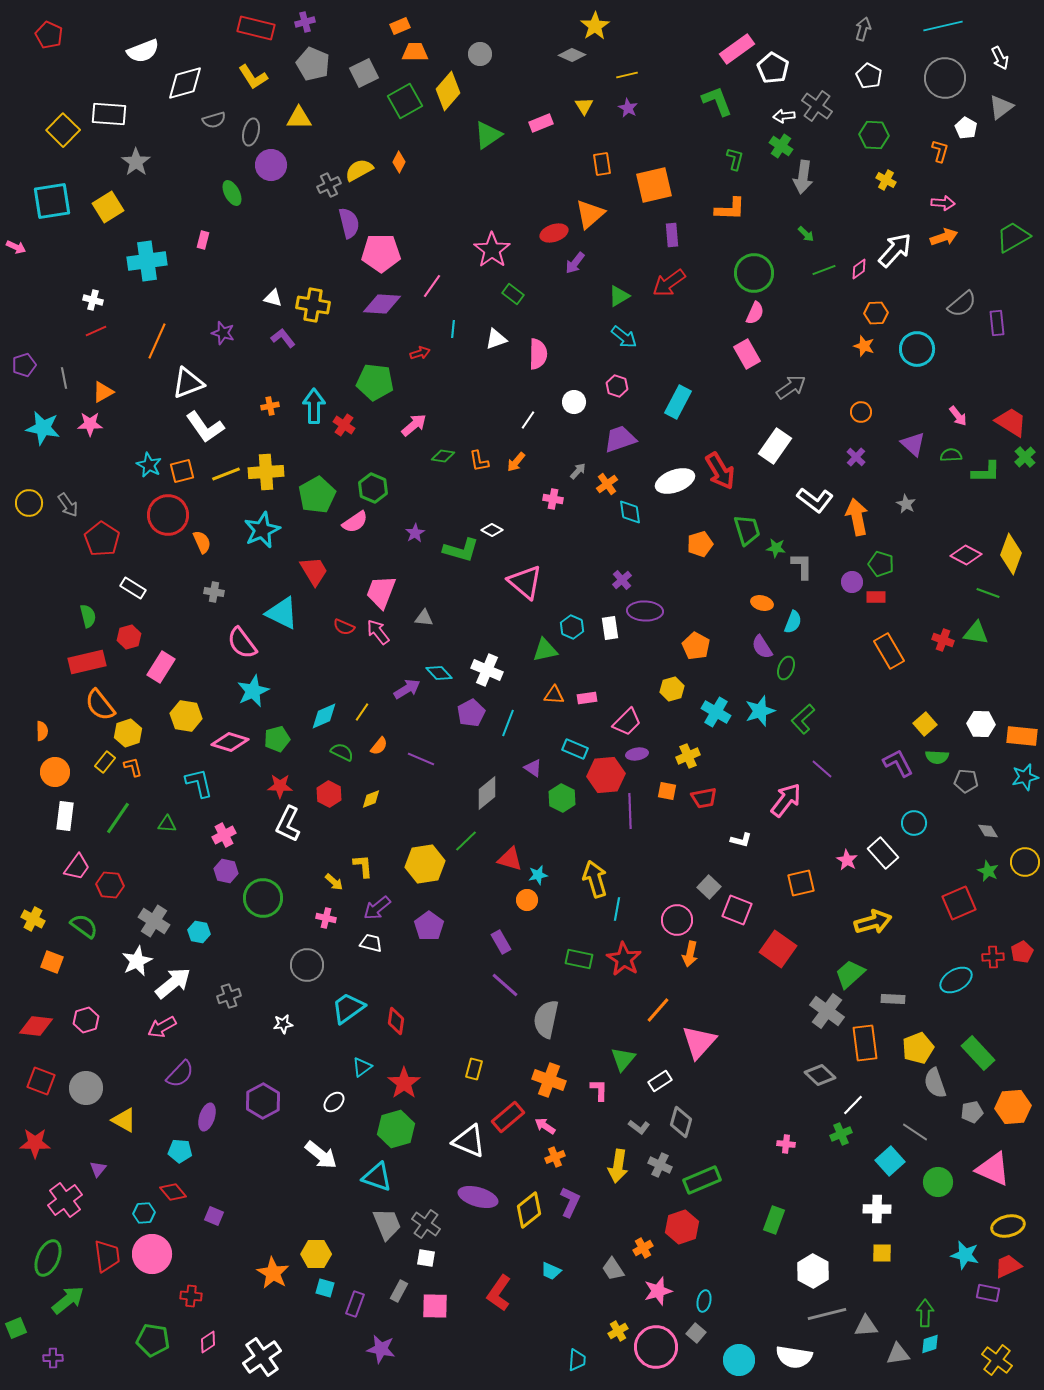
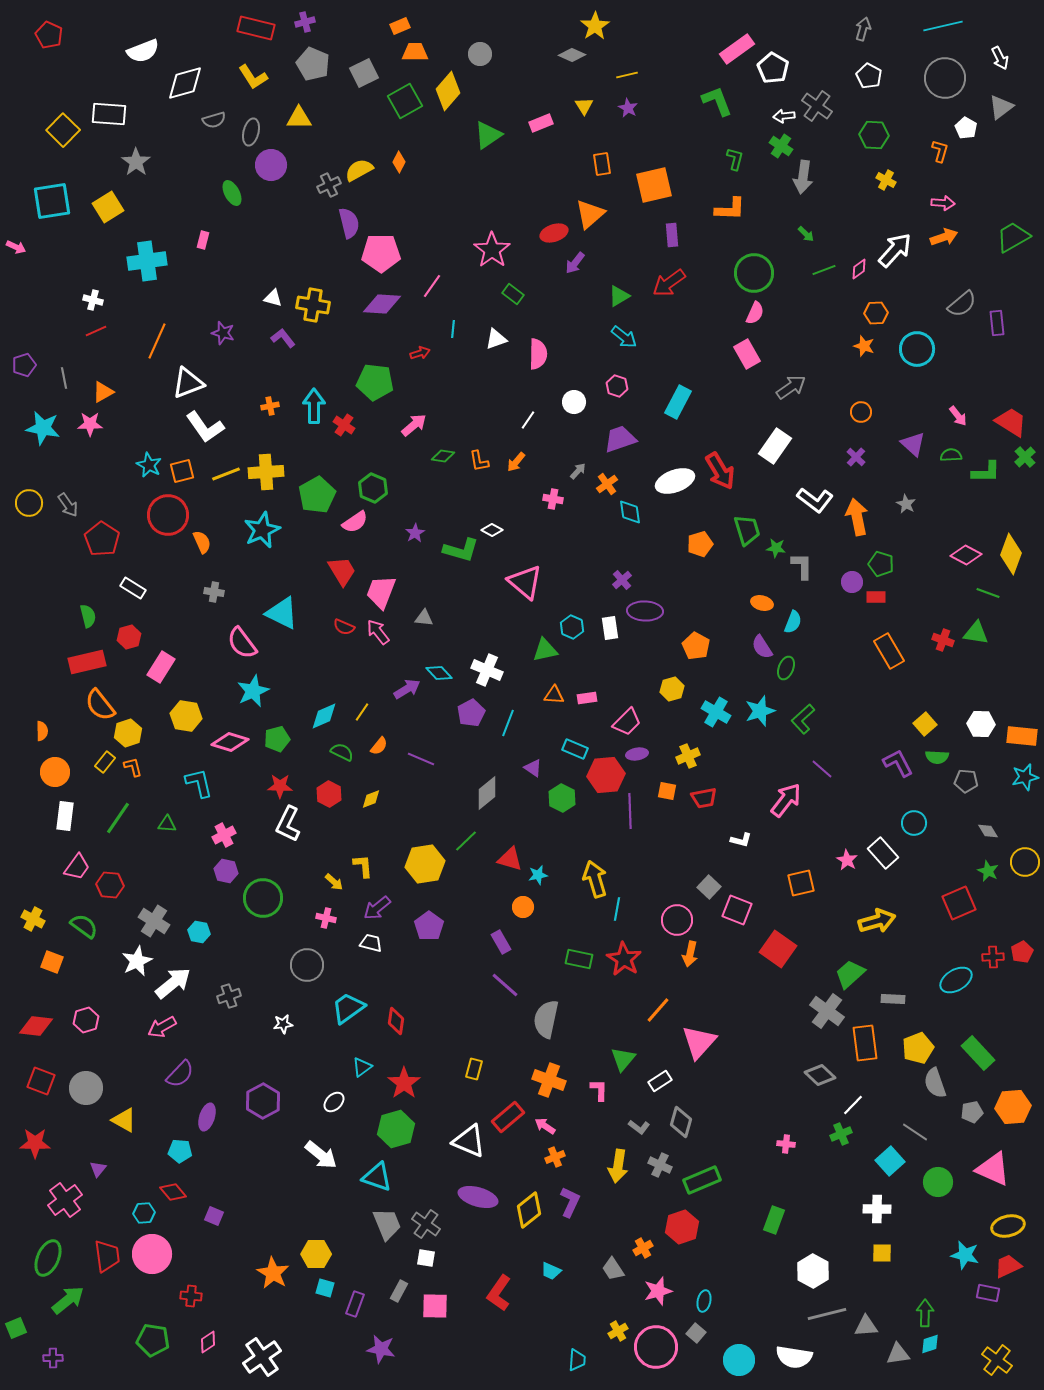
red trapezoid at (314, 571): moved 28 px right
orange circle at (527, 900): moved 4 px left, 7 px down
yellow arrow at (873, 922): moved 4 px right, 1 px up
